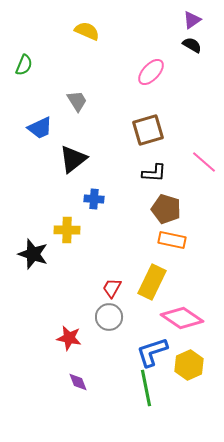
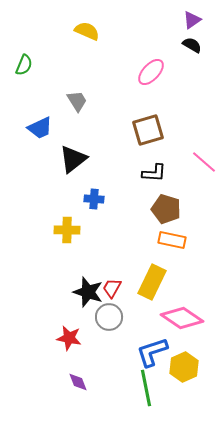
black star: moved 55 px right, 38 px down
yellow hexagon: moved 5 px left, 2 px down
